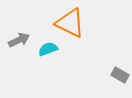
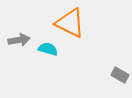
gray arrow: rotated 15 degrees clockwise
cyan semicircle: rotated 36 degrees clockwise
